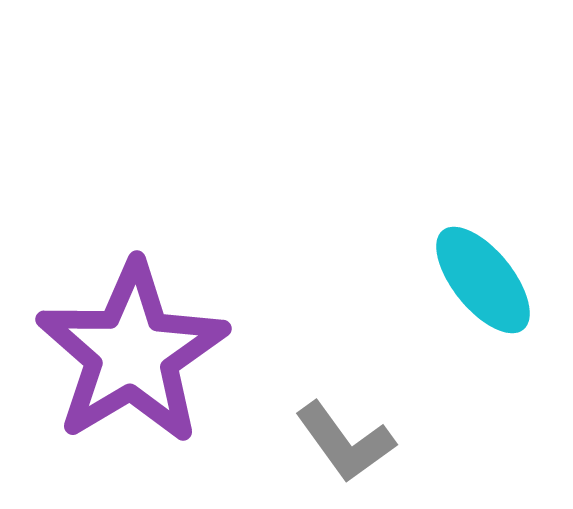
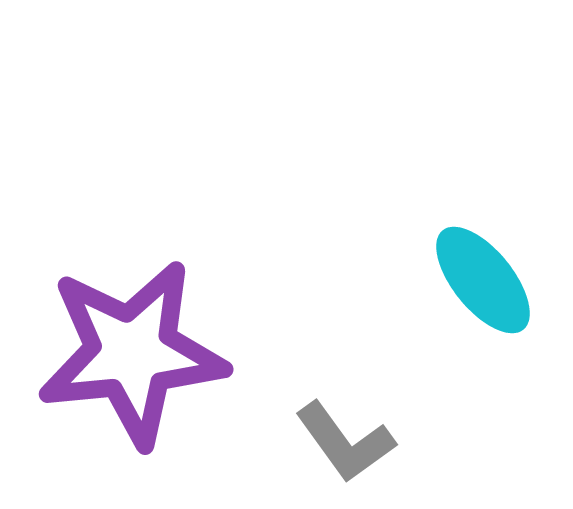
purple star: rotated 25 degrees clockwise
